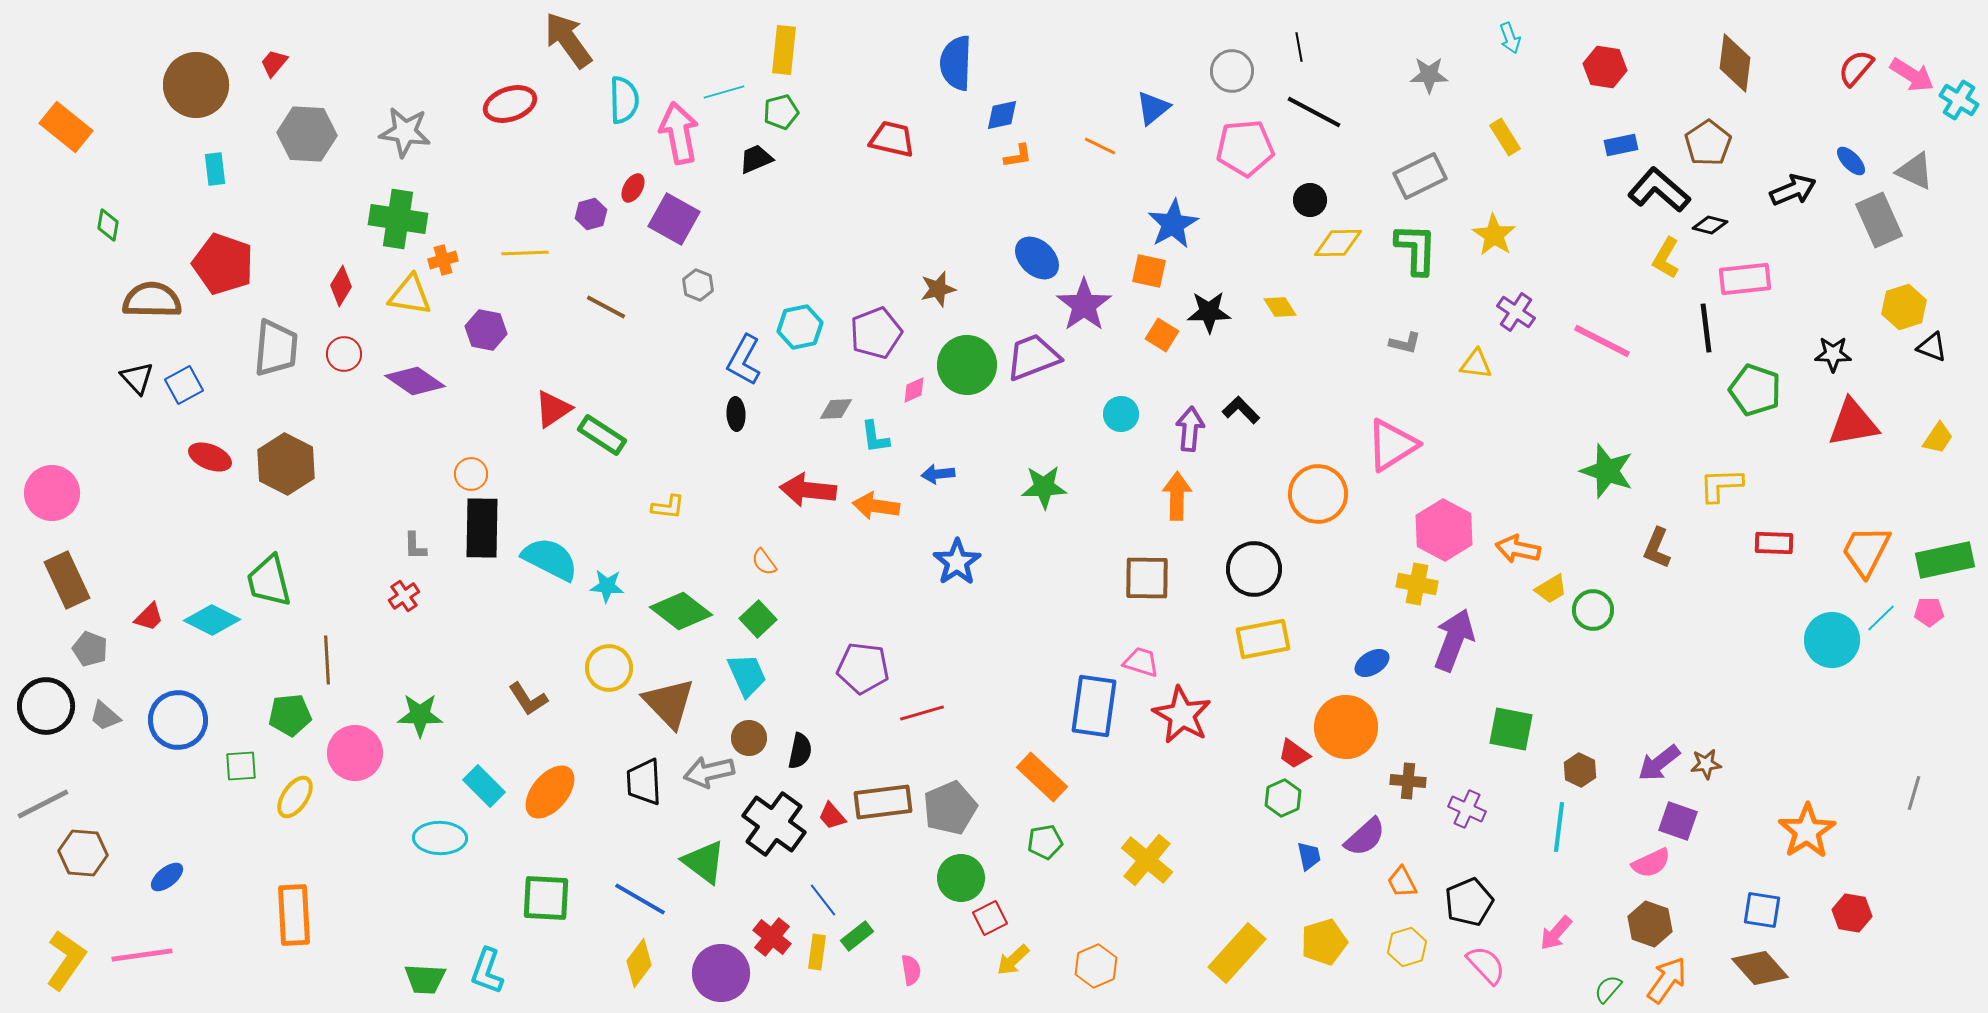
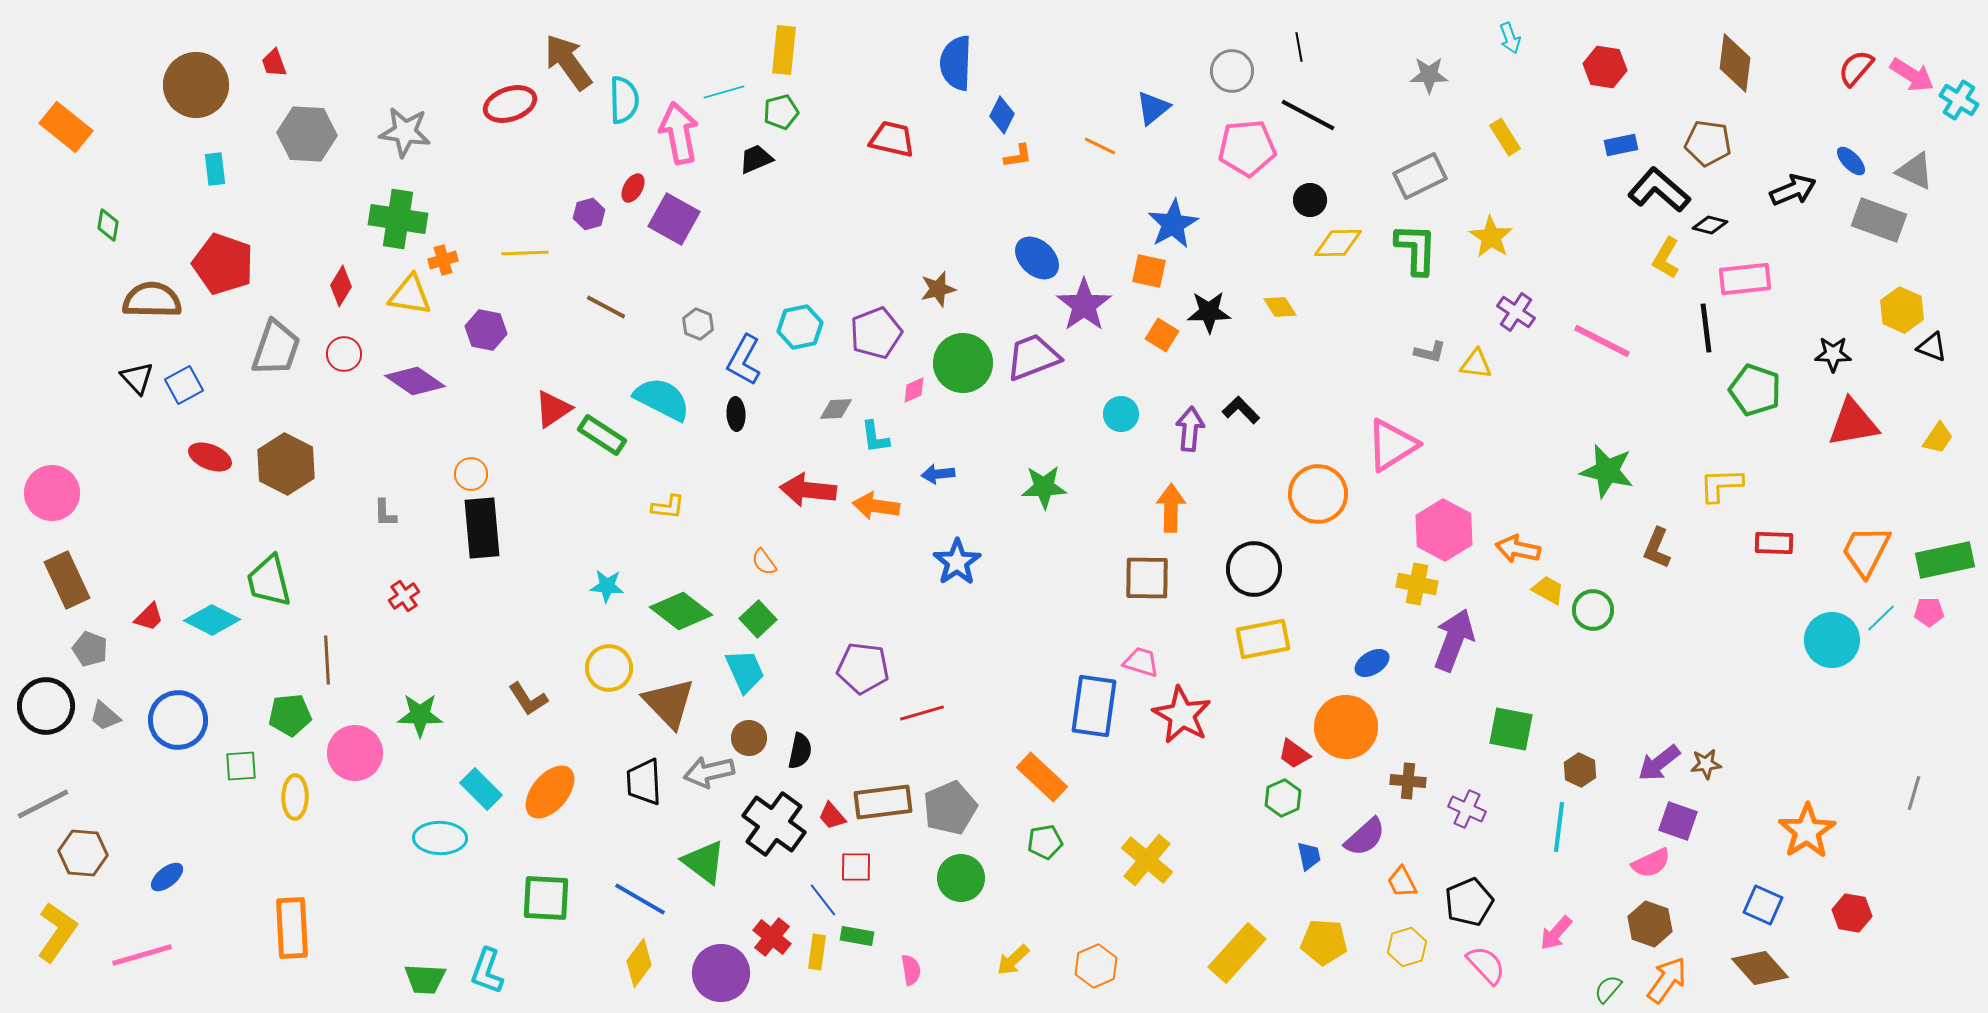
brown arrow at (568, 40): moved 22 px down
red trapezoid at (274, 63): rotated 60 degrees counterclockwise
black line at (1314, 112): moved 6 px left, 3 px down
blue diamond at (1002, 115): rotated 51 degrees counterclockwise
brown pentagon at (1708, 143): rotated 30 degrees counterclockwise
pink pentagon at (1245, 148): moved 2 px right
purple hexagon at (591, 214): moved 2 px left
gray rectangle at (1879, 220): rotated 46 degrees counterclockwise
yellow star at (1494, 235): moved 3 px left, 2 px down
gray hexagon at (698, 285): moved 39 px down
yellow hexagon at (1904, 307): moved 2 px left, 3 px down; rotated 18 degrees counterclockwise
gray L-shape at (1405, 343): moved 25 px right, 9 px down
gray trapezoid at (276, 348): rotated 14 degrees clockwise
green circle at (967, 365): moved 4 px left, 2 px up
green star at (1607, 471): rotated 6 degrees counterclockwise
orange arrow at (1177, 496): moved 6 px left, 12 px down
black rectangle at (482, 528): rotated 6 degrees counterclockwise
gray L-shape at (415, 546): moved 30 px left, 33 px up
cyan semicircle at (550, 559): moved 112 px right, 160 px up
yellow trapezoid at (1551, 589): moved 3 px left, 1 px down; rotated 120 degrees counterclockwise
cyan trapezoid at (747, 675): moved 2 px left, 4 px up
cyan rectangle at (484, 786): moved 3 px left, 3 px down
yellow ellipse at (295, 797): rotated 33 degrees counterclockwise
blue square at (1762, 910): moved 1 px right, 5 px up; rotated 15 degrees clockwise
orange rectangle at (294, 915): moved 2 px left, 13 px down
red square at (990, 918): moved 134 px left, 51 px up; rotated 28 degrees clockwise
green rectangle at (857, 936): rotated 48 degrees clockwise
yellow pentagon at (1324, 942): rotated 21 degrees clockwise
pink line at (142, 955): rotated 8 degrees counterclockwise
yellow L-shape at (66, 960): moved 9 px left, 28 px up
